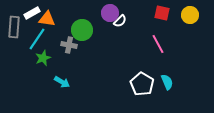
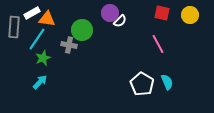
cyan arrow: moved 22 px left; rotated 77 degrees counterclockwise
